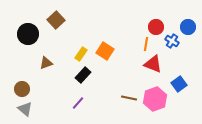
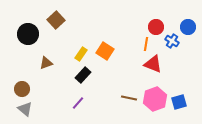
blue square: moved 18 px down; rotated 21 degrees clockwise
